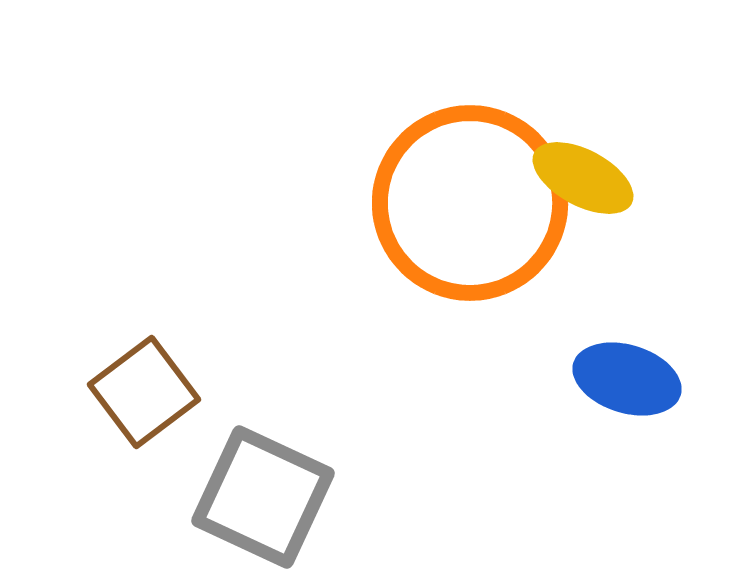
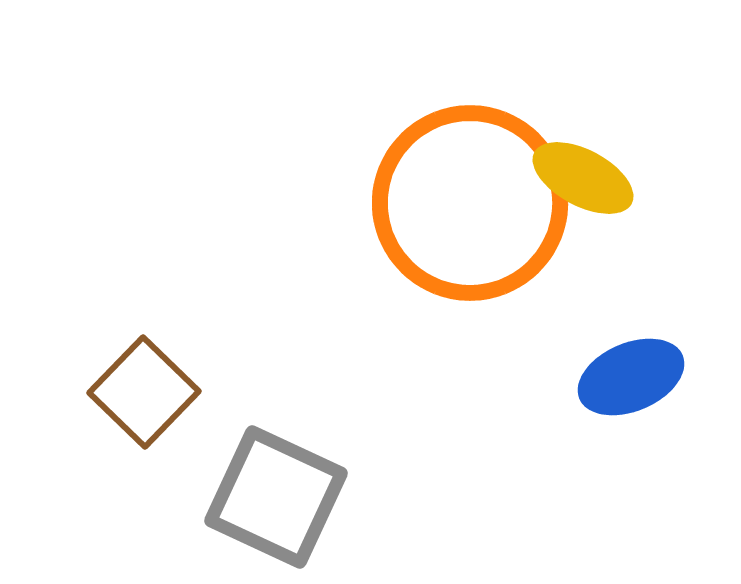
blue ellipse: moved 4 px right, 2 px up; rotated 40 degrees counterclockwise
brown square: rotated 9 degrees counterclockwise
gray square: moved 13 px right
